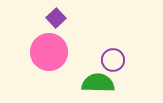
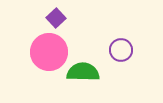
purple circle: moved 8 px right, 10 px up
green semicircle: moved 15 px left, 11 px up
